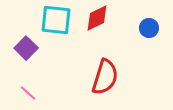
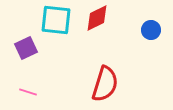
blue circle: moved 2 px right, 2 px down
purple square: rotated 20 degrees clockwise
red semicircle: moved 7 px down
pink line: moved 1 px up; rotated 24 degrees counterclockwise
